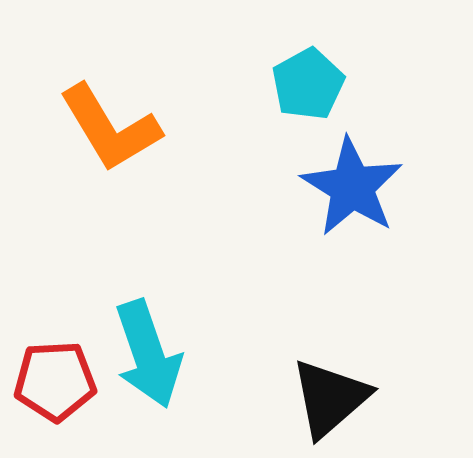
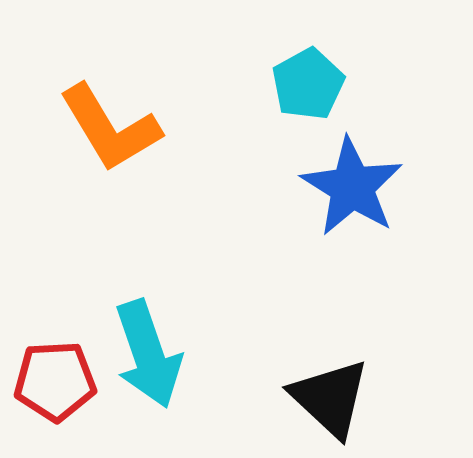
black triangle: rotated 36 degrees counterclockwise
